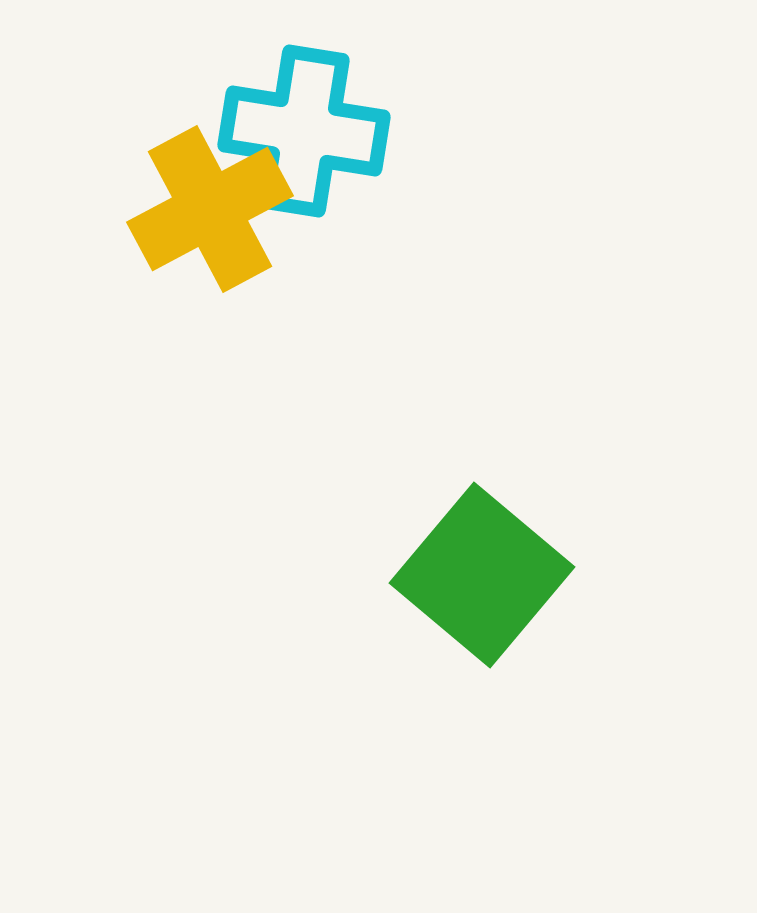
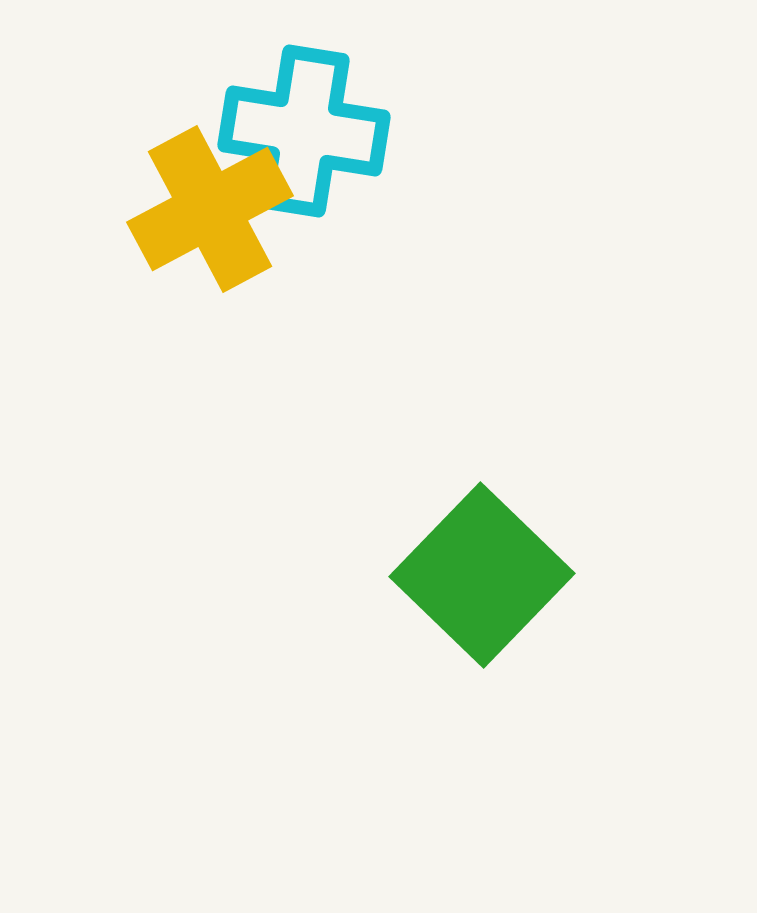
green square: rotated 4 degrees clockwise
